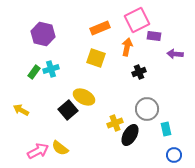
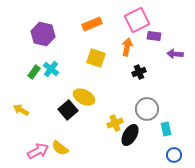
orange rectangle: moved 8 px left, 4 px up
cyan cross: rotated 35 degrees counterclockwise
